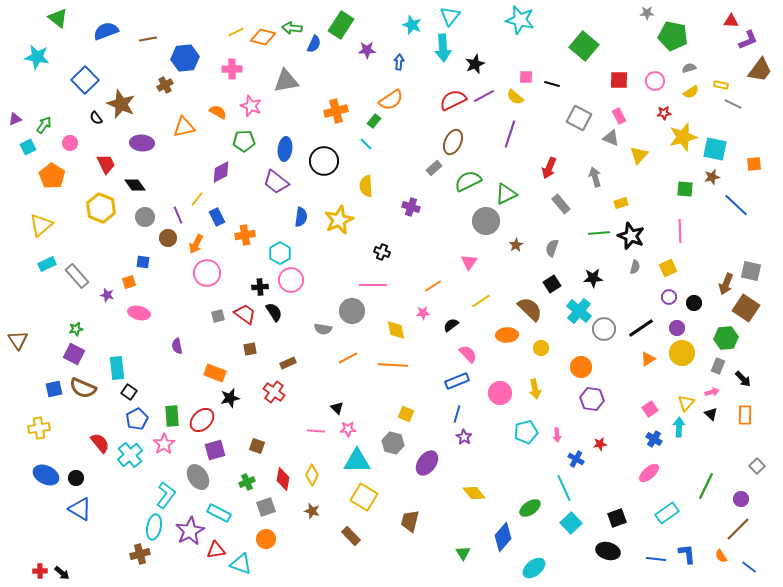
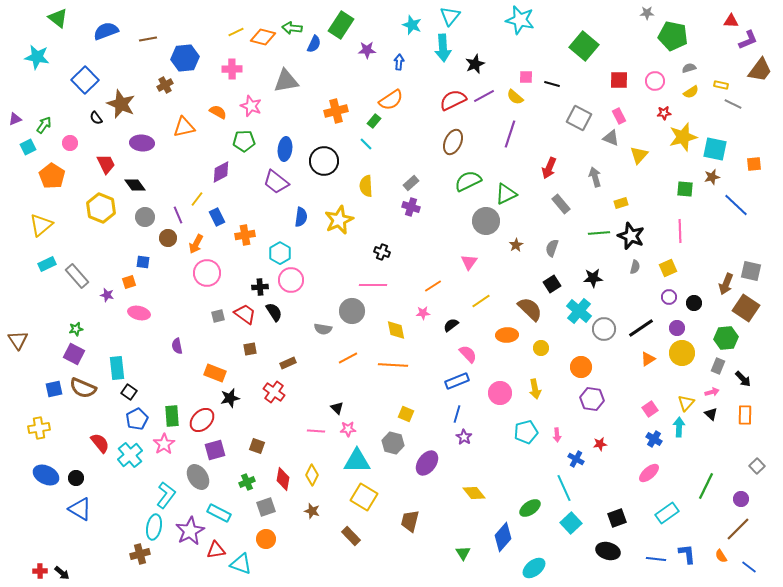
gray rectangle at (434, 168): moved 23 px left, 15 px down
